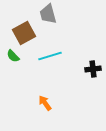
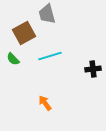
gray trapezoid: moved 1 px left
green semicircle: moved 3 px down
